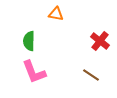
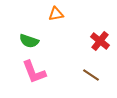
orange triangle: rotated 21 degrees counterclockwise
green semicircle: rotated 72 degrees counterclockwise
